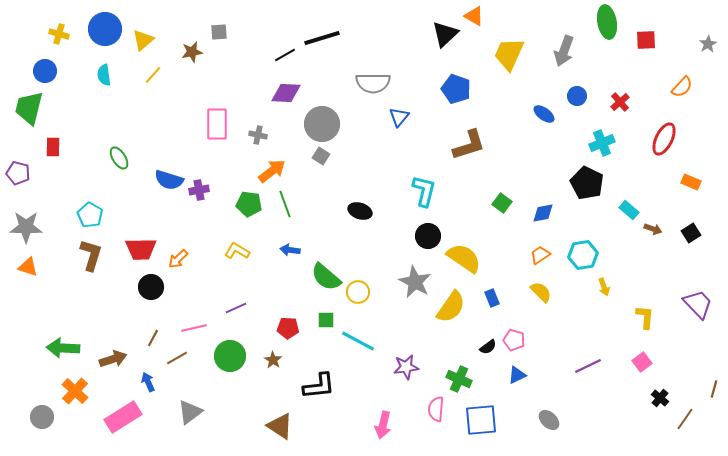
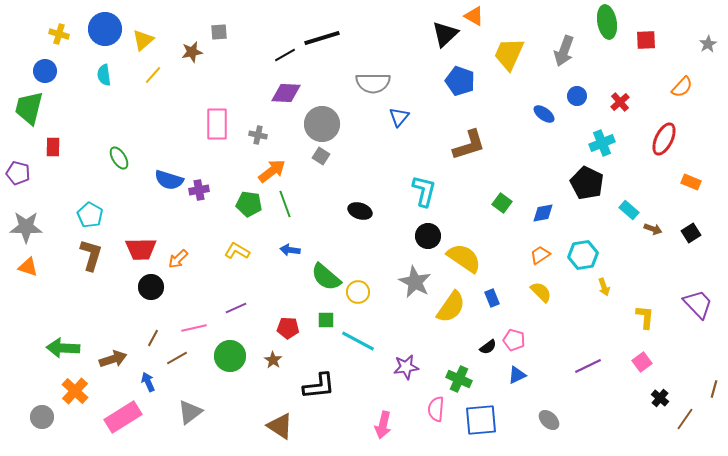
blue pentagon at (456, 89): moved 4 px right, 8 px up
